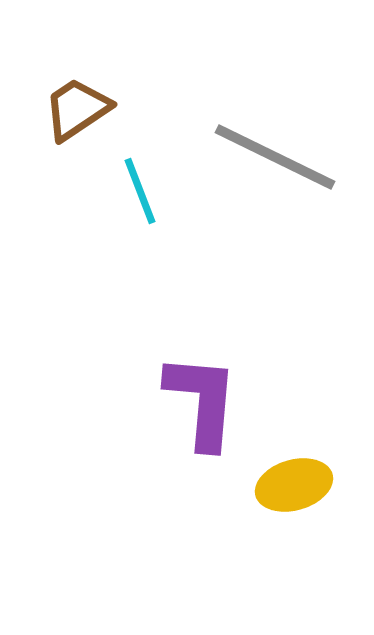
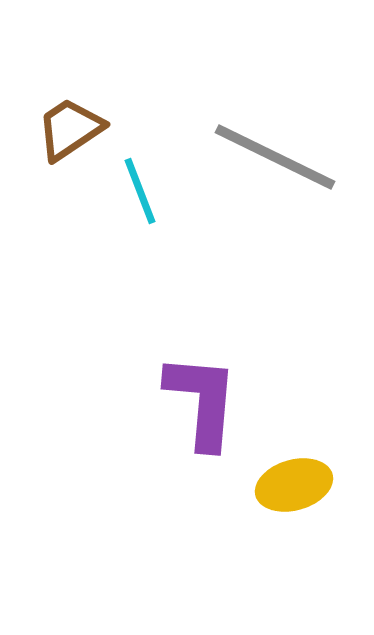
brown trapezoid: moved 7 px left, 20 px down
